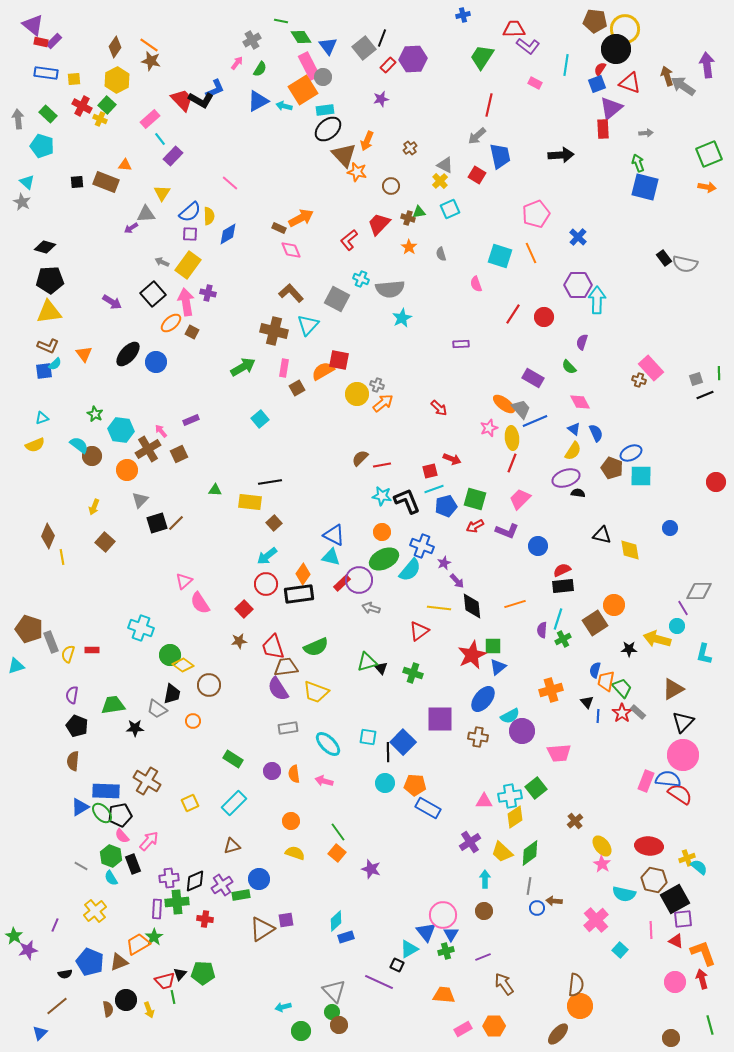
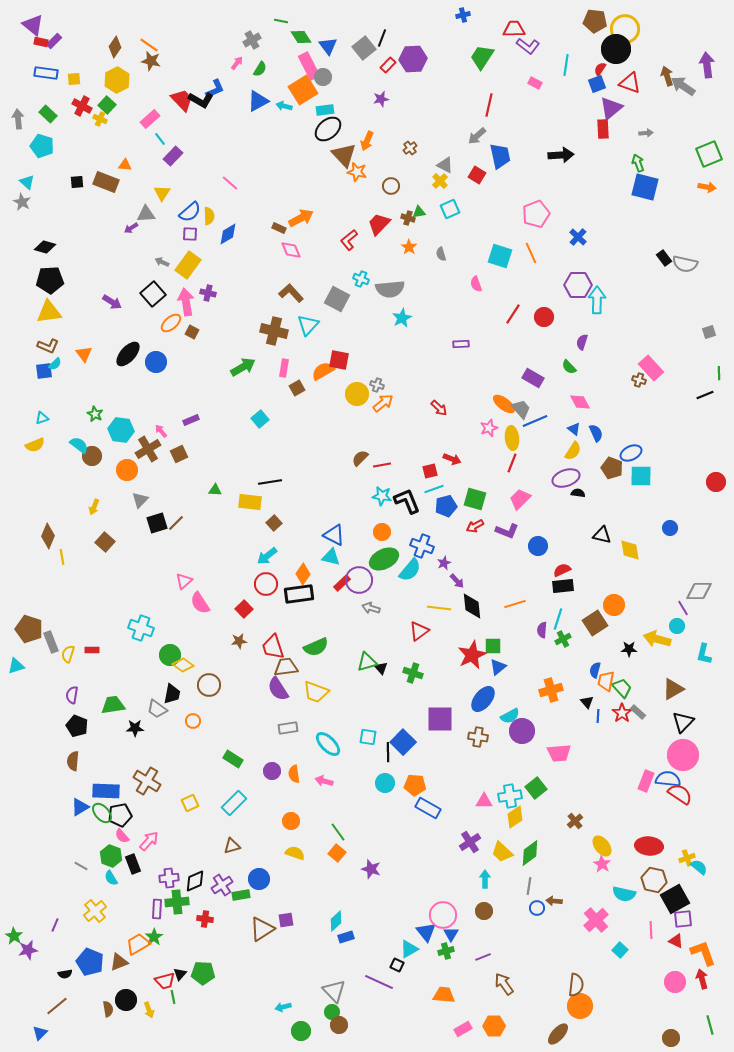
gray square at (696, 379): moved 13 px right, 47 px up
